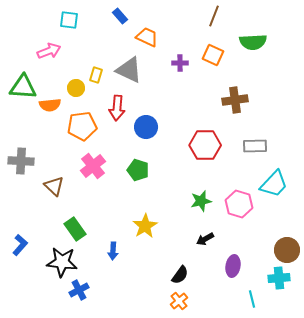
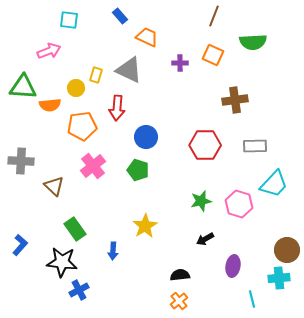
blue circle: moved 10 px down
black semicircle: rotated 132 degrees counterclockwise
